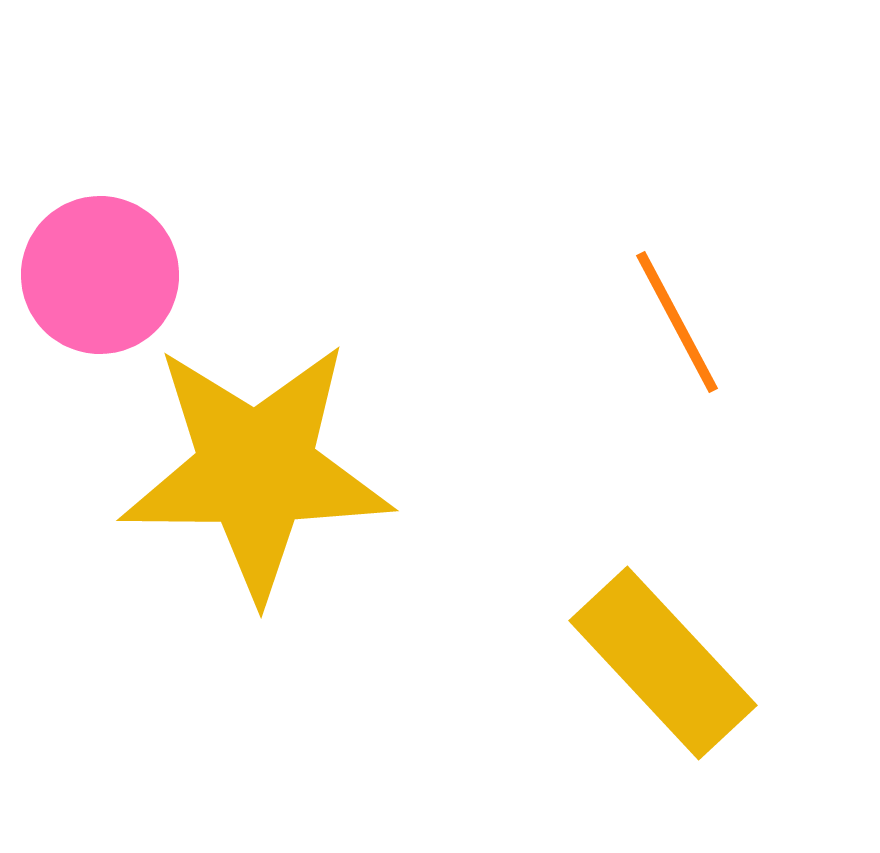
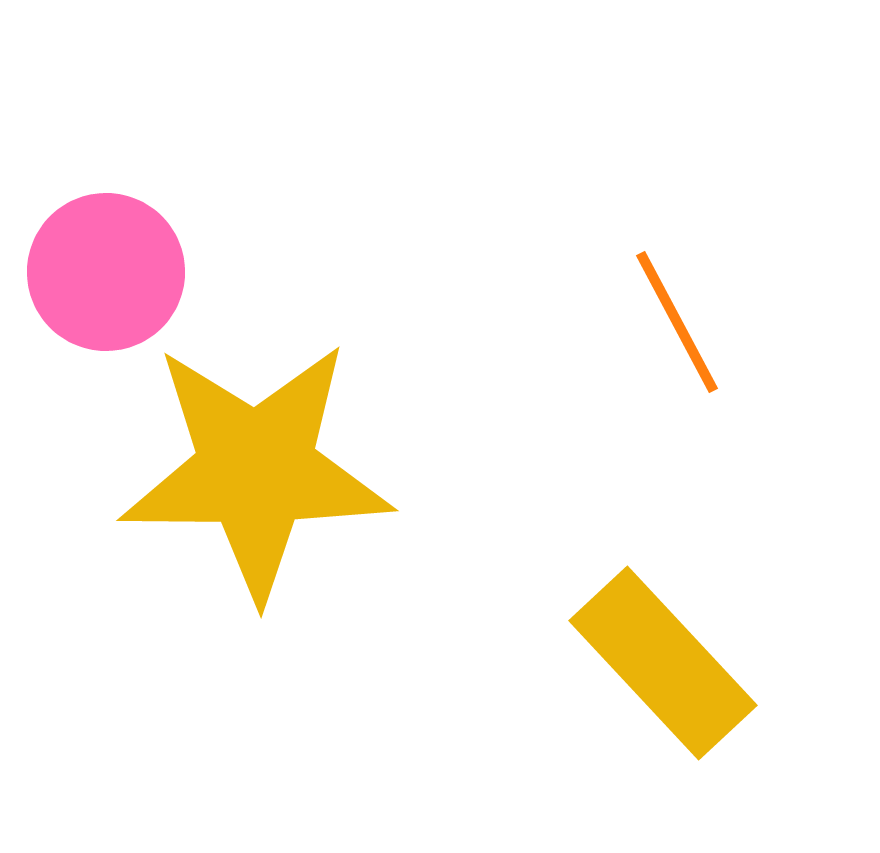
pink circle: moved 6 px right, 3 px up
